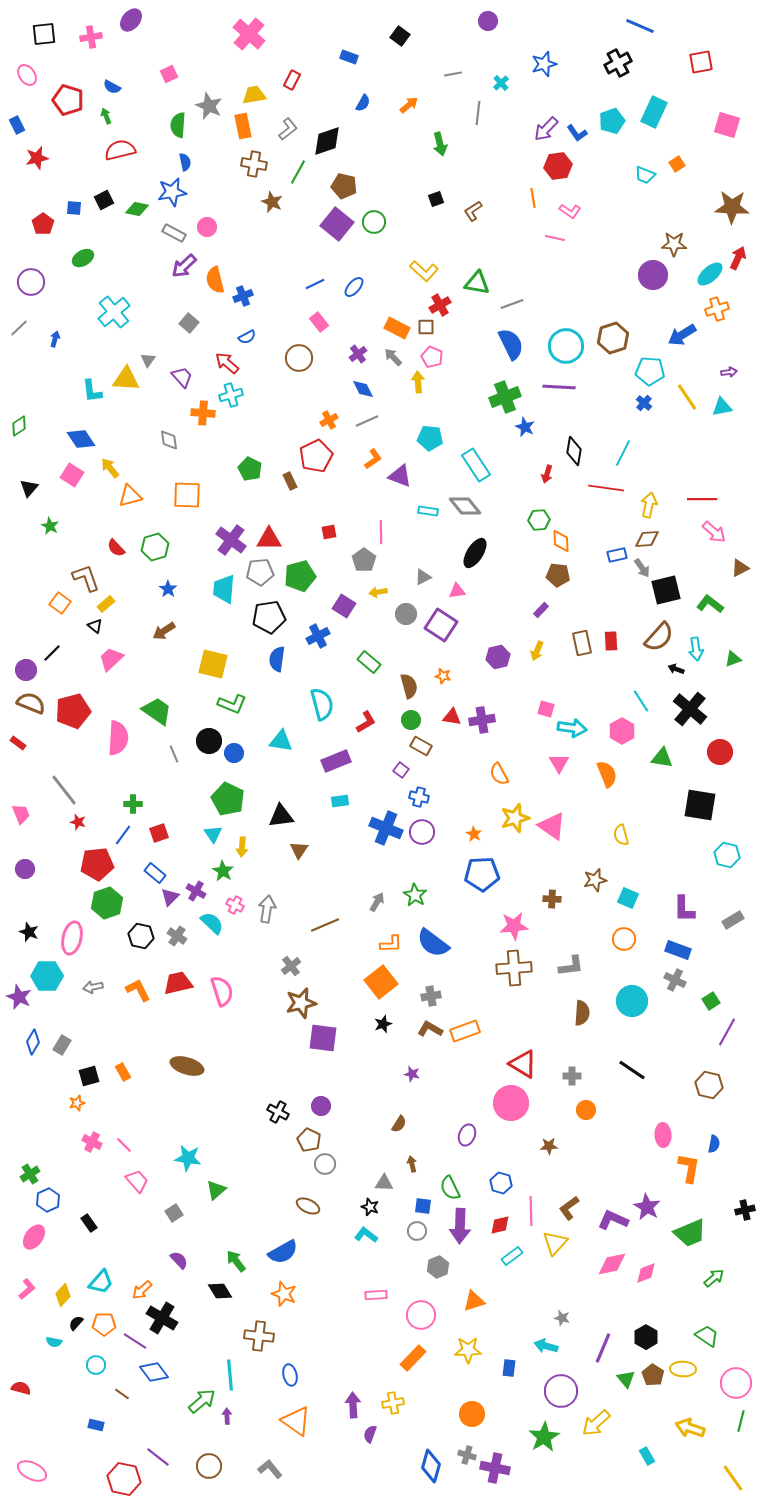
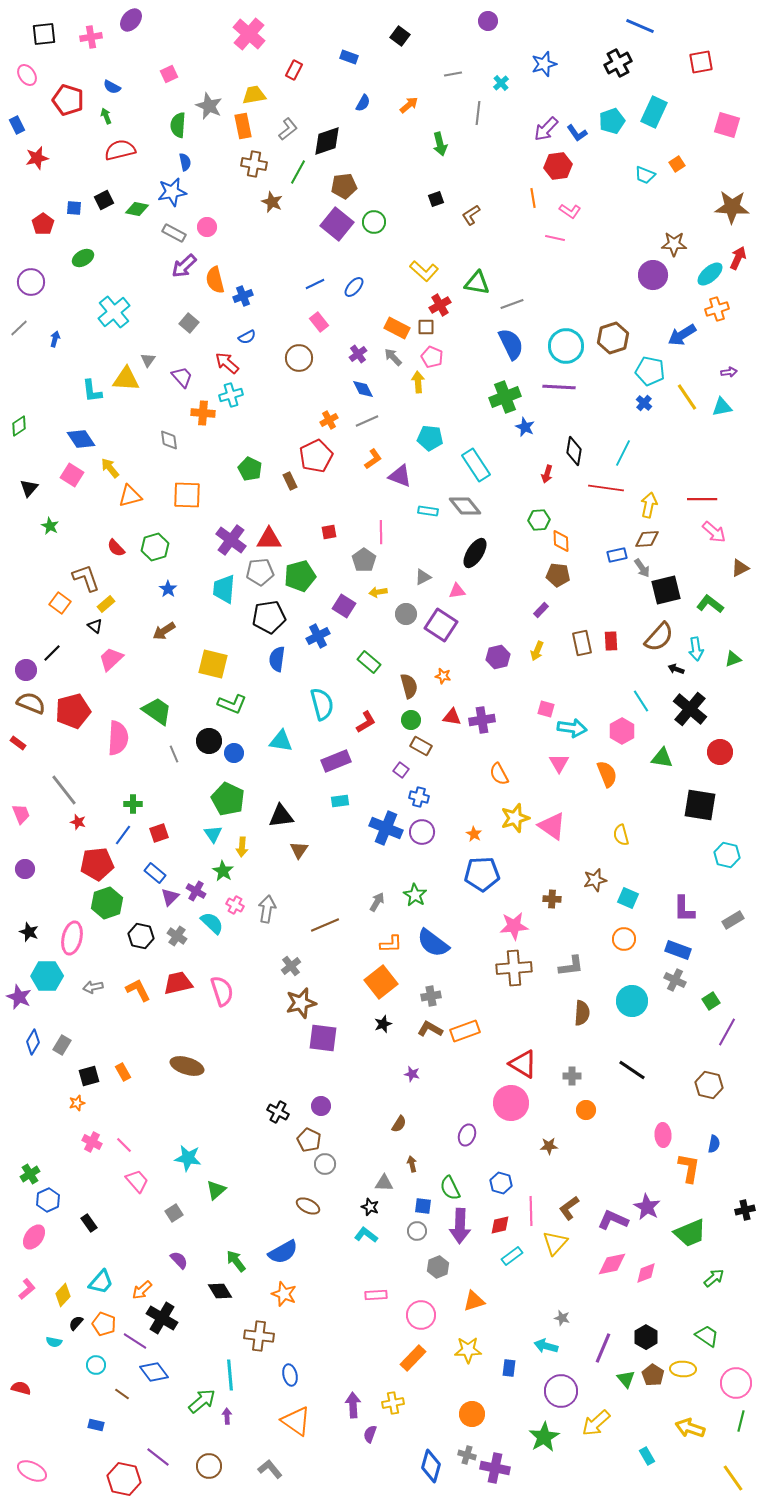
red rectangle at (292, 80): moved 2 px right, 10 px up
brown pentagon at (344, 186): rotated 20 degrees counterclockwise
brown L-shape at (473, 211): moved 2 px left, 4 px down
cyan pentagon at (650, 371): rotated 8 degrees clockwise
orange pentagon at (104, 1324): rotated 20 degrees clockwise
